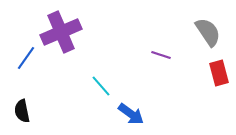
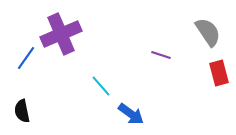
purple cross: moved 2 px down
